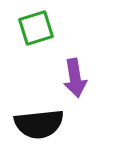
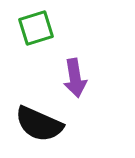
black semicircle: rotated 30 degrees clockwise
